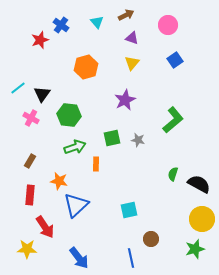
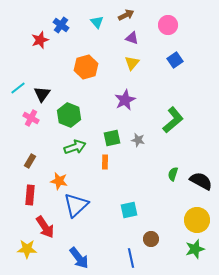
green hexagon: rotated 15 degrees clockwise
orange rectangle: moved 9 px right, 2 px up
black semicircle: moved 2 px right, 3 px up
yellow circle: moved 5 px left, 1 px down
